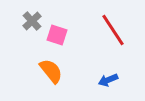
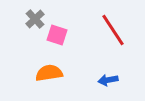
gray cross: moved 3 px right, 2 px up
orange semicircle: moved 2 px left, 2 px down; rotated 60 degrees counterclockwise
blue arrow: rotated 12 degrees clockwise
